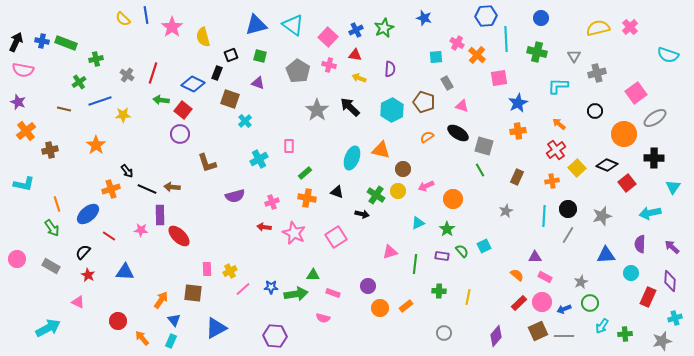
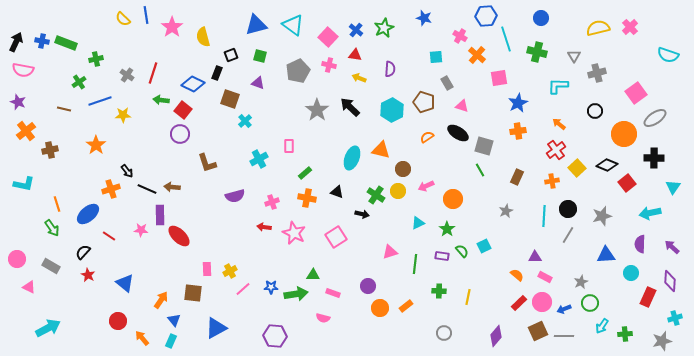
blue cross at (356, 30): rotated 24 degrees counterclockwise
cyan line at (506, 39): rotated 15 degrees counterclockwise
pink cross at (457, 43): moved 3 px right, 7 px up
gray pentagon at (298, 71): rotated 15 degrees clockwise
blue triangle at (125, 272): moved 11 px down; rotated 36 degrees clockwise
pink triangle at (78, 302): moved 49 px left, 15 px up
